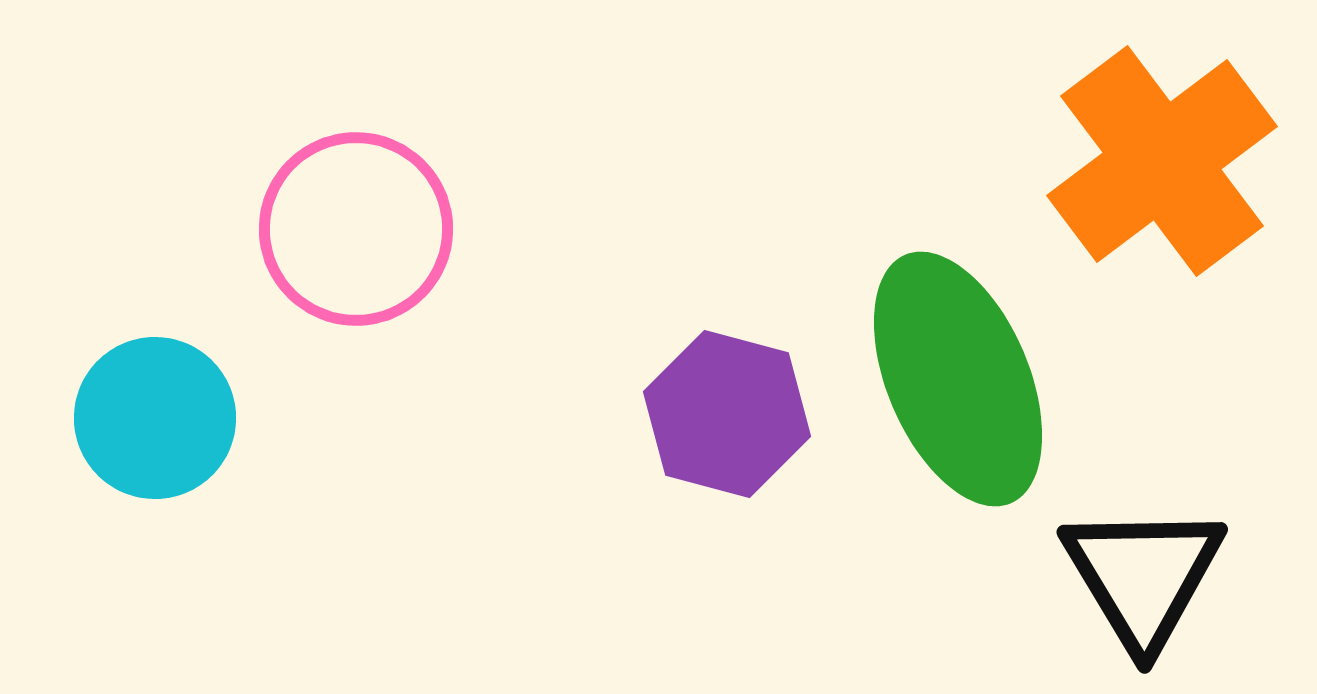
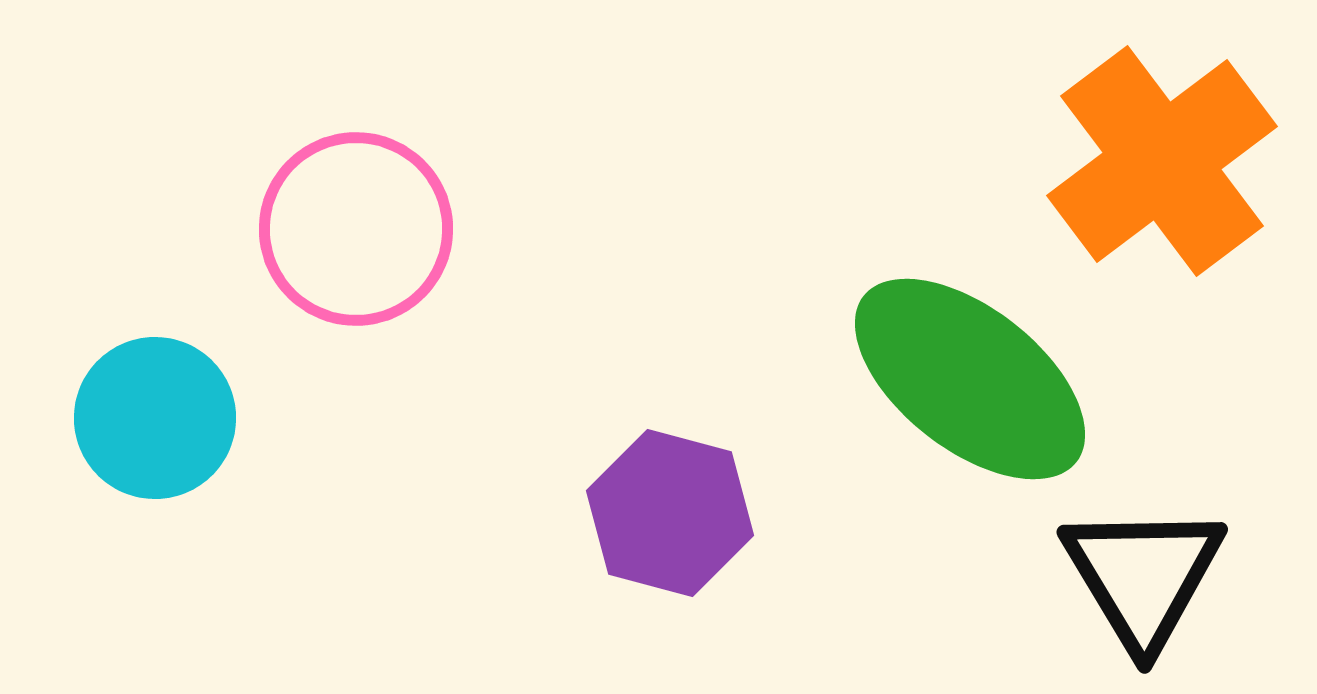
green ellipse: moved 12 px right; rotated 29 degrees counterclockwise
purple hexagon: moved 57 px left, 99 px down
